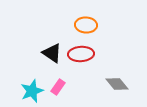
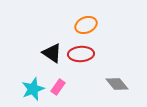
orange ellipse: rotated 25 degrees counterclockwise
cyan star: moved 1 px right, 2 px up
